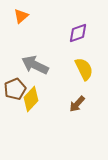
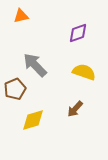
orange triangle: rotated 28 degrees clockwise
gray arrow: rotated 20 degrees clockwise
yellow semicircle: moved 3 px down; rotated 45 degrees counterclockwise
yellow diamond: moved 2 px right, 21 px down; rotated 30 degrees clockwise
brown arrow: moved 2 px left, 5 px down
